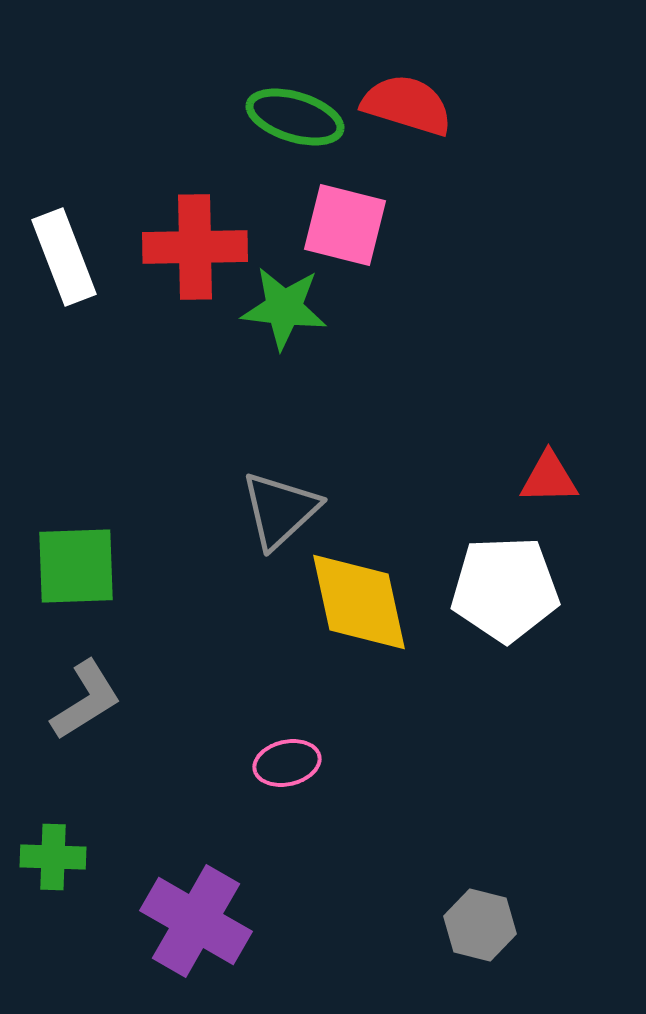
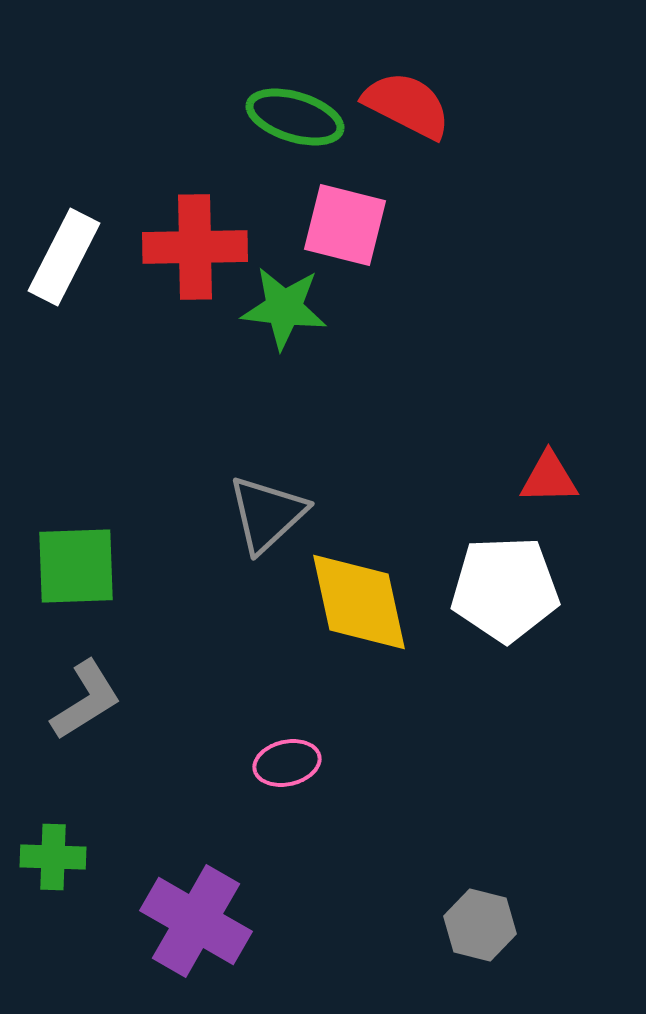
red semicircle: rotated 10 degrees clockwise
white rectangle: rotated 48 degrees clockwise
gray triangle: moved 13 px left, 4 px down
